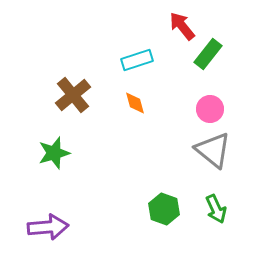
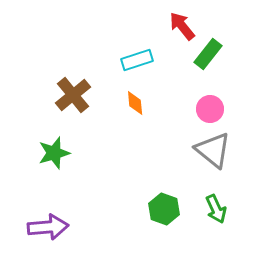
orange diamond: rotated 10 degrees clockwise
